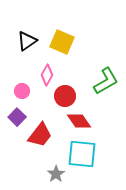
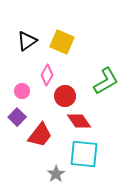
cyan square: moved 2 px right
